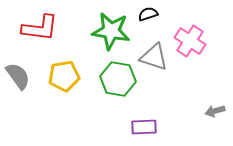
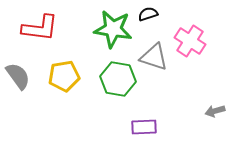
green star: moved 2 px right, 2 px up
